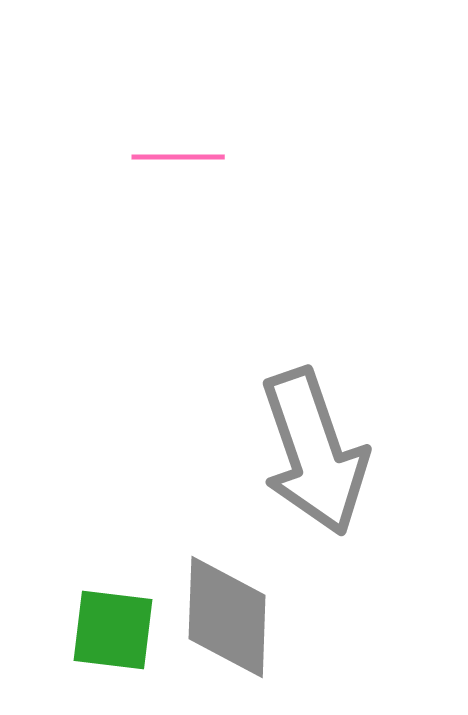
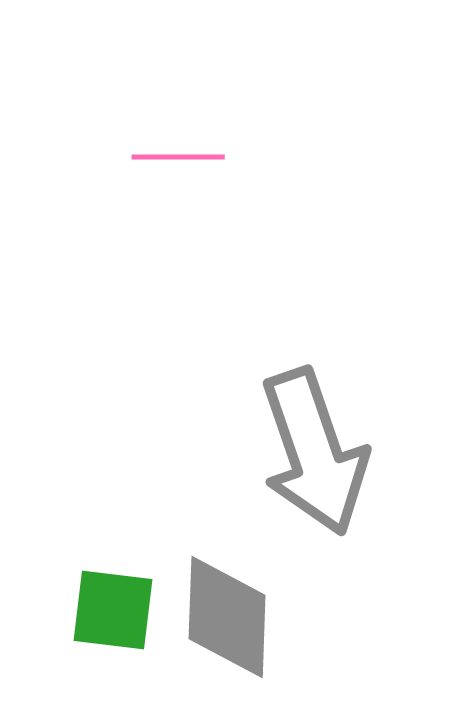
green square: moved 20 px up
